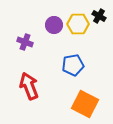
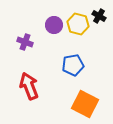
yellow hexagon: rotated 15 degrees clockwise
